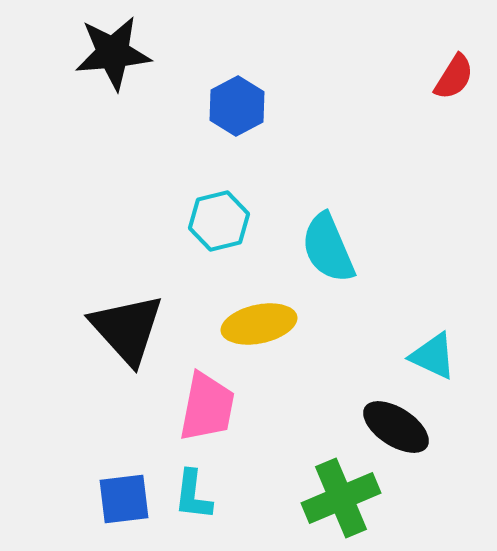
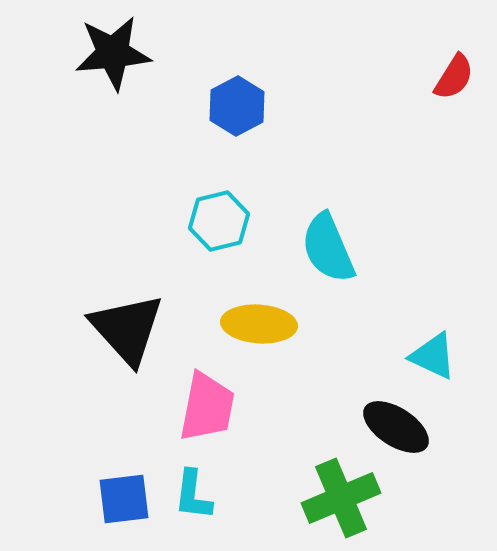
yellow ellipse: rotated 16 degrees clockwise
